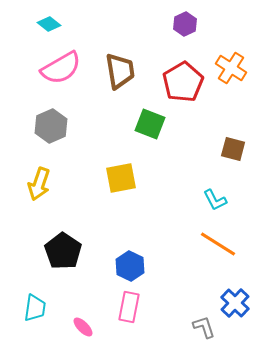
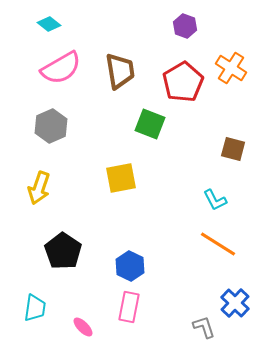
purple hexagon: moved 2 px down; rotated 15 degrees counterclockwise
yellow arrow: moved 4 px down
